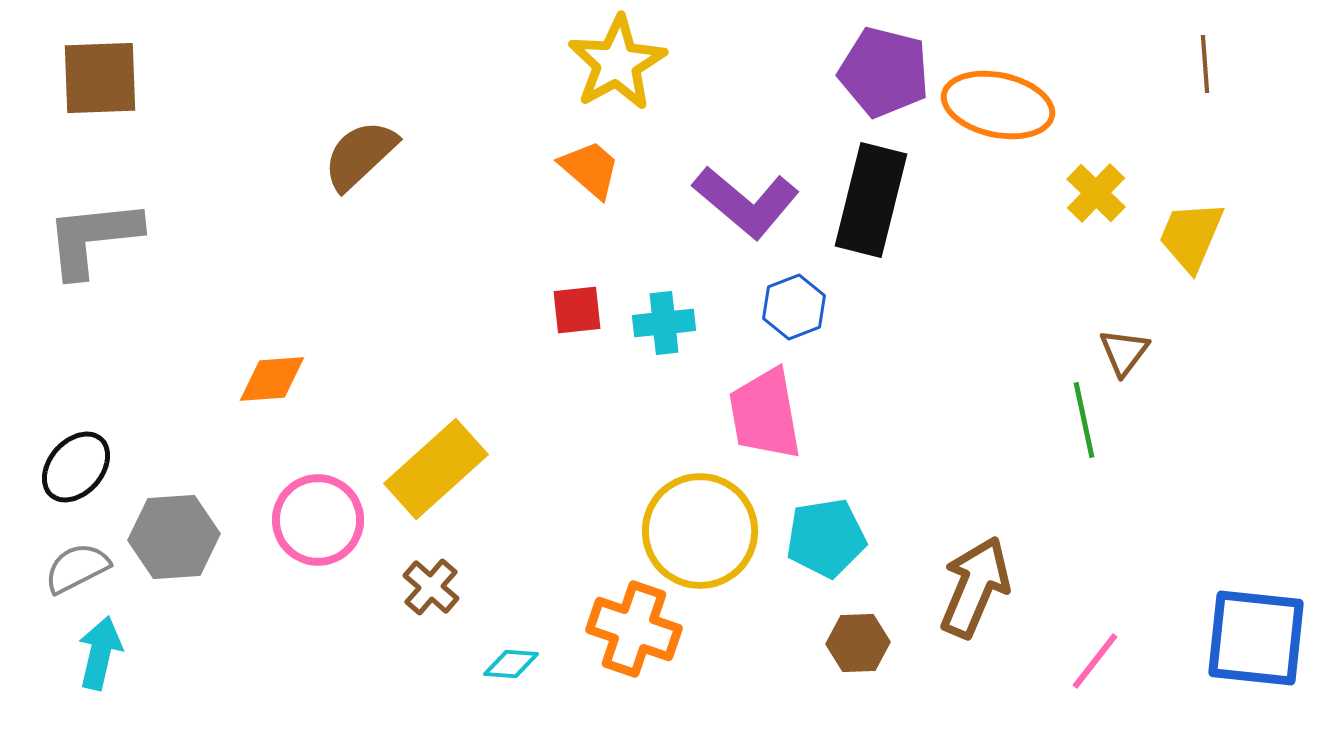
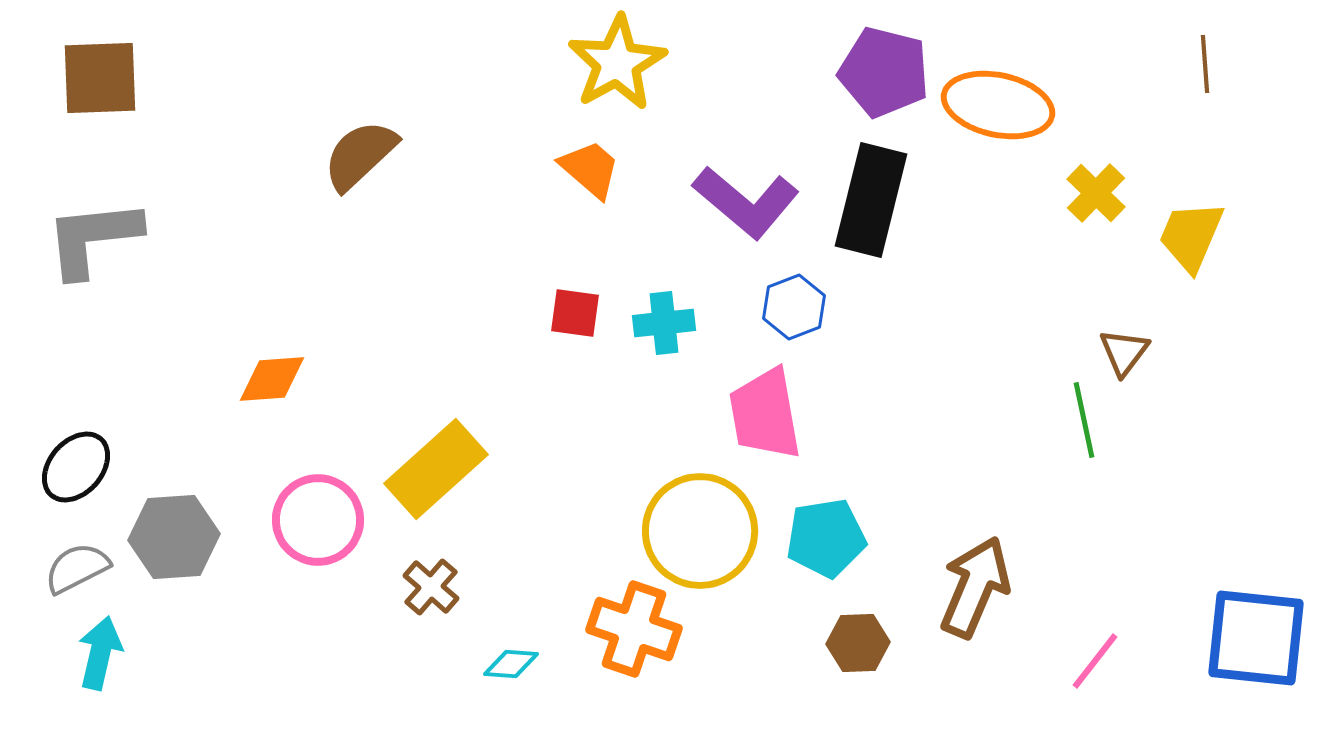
red square: moved 2 px left, 3 px down; rotated 14 degrees clockwise
